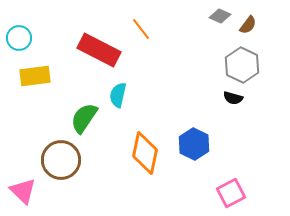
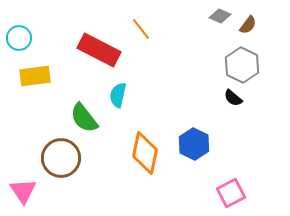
black semicircle: rotated 24 degrees clockwise
green semicircle: rotated 72 degrees counterclockwise
brown circle: moved 2 px up
pink triangle: rotated 12 degrees clockwise
